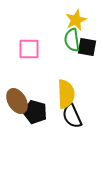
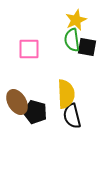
brown ellipse: moved 1 px down
black semicircle: rotated 10 degrees clockwise
